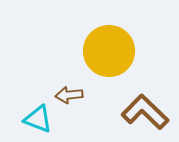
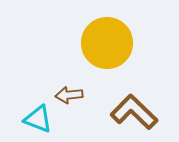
yellow circle: moved 2 px left, 8 px up
brown L-shape: moved 11 px left
